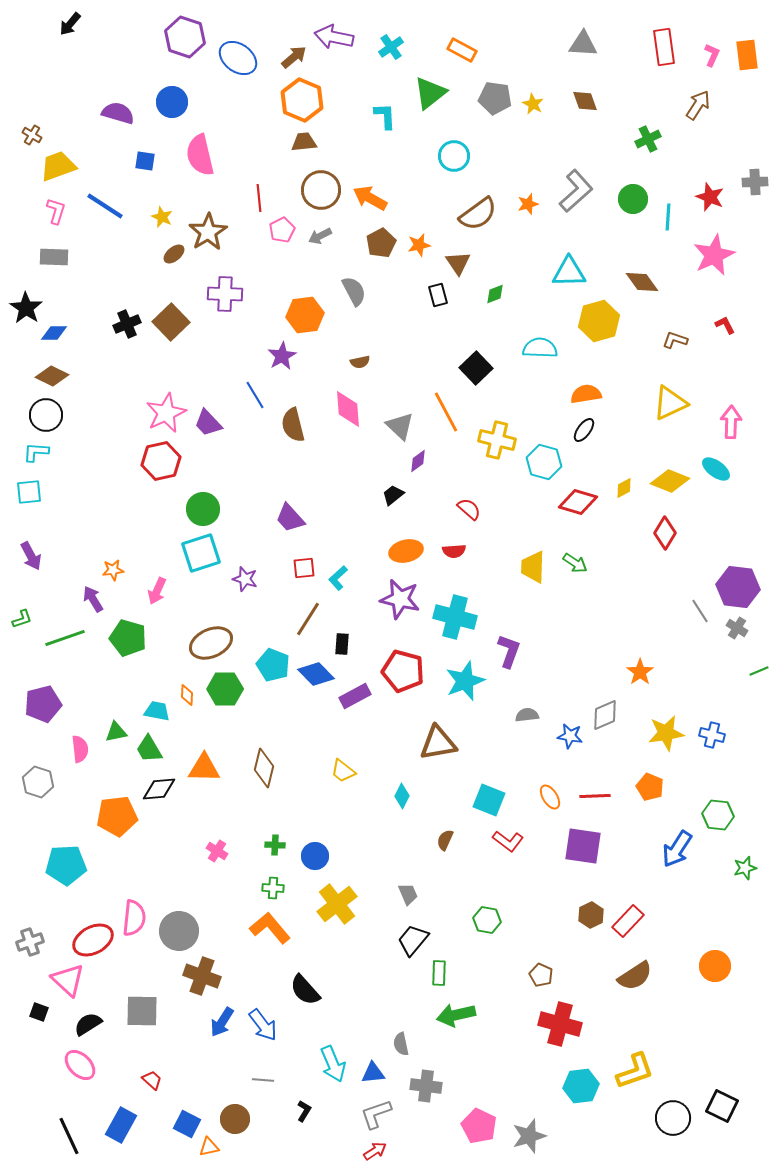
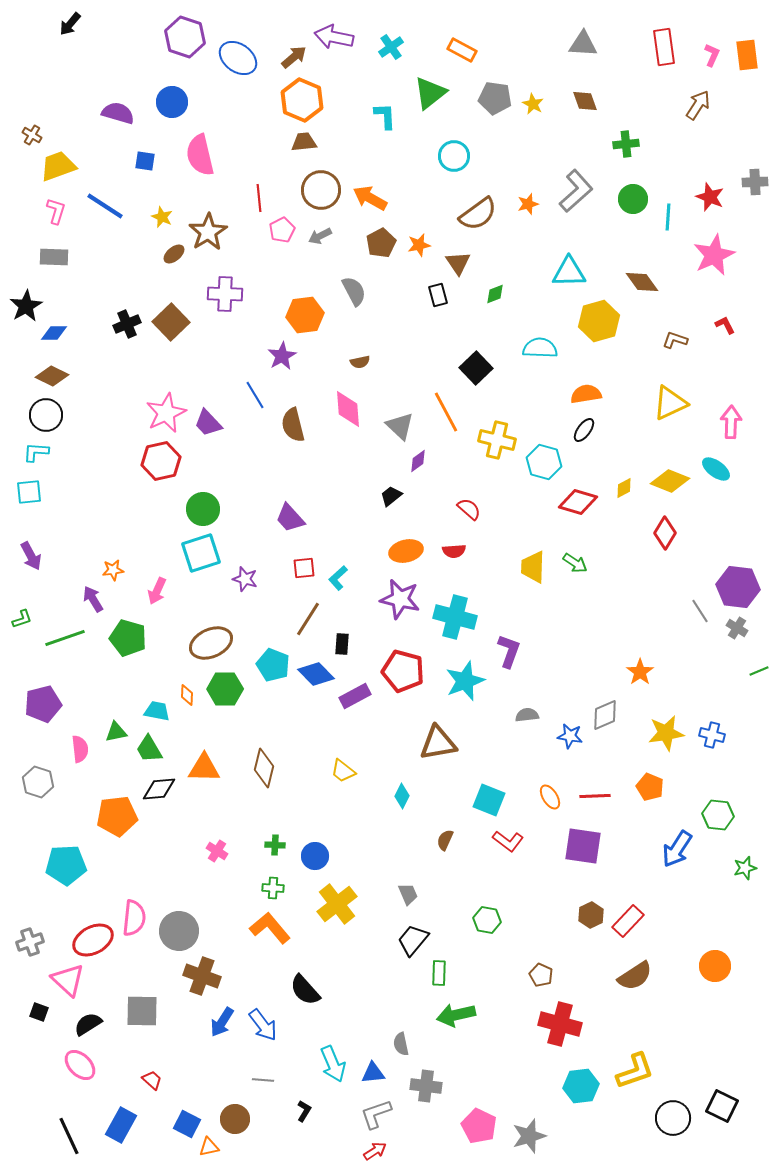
green cross at (648, 139): moved 22 px left, 5 px down; rotated 20 degrees clockwise
black star at (26, 308): moved 2 px up; rotated 8 degrees clockwise
black trapezoid at (393, 495): moved 2 px left, 1 px down
